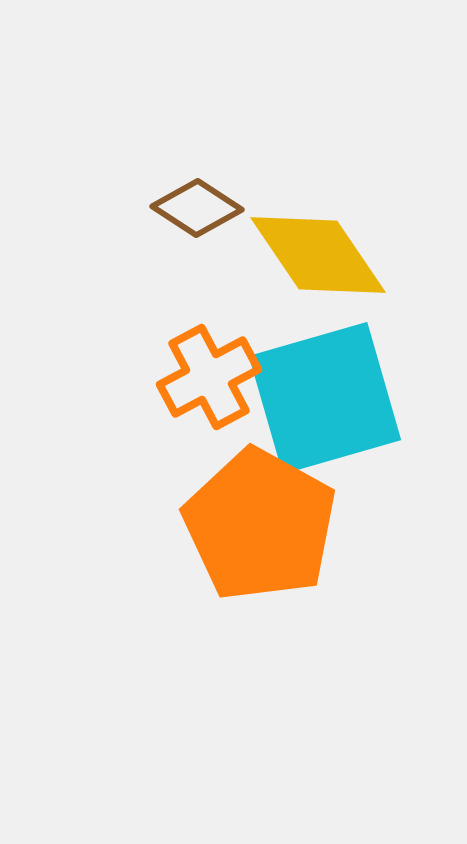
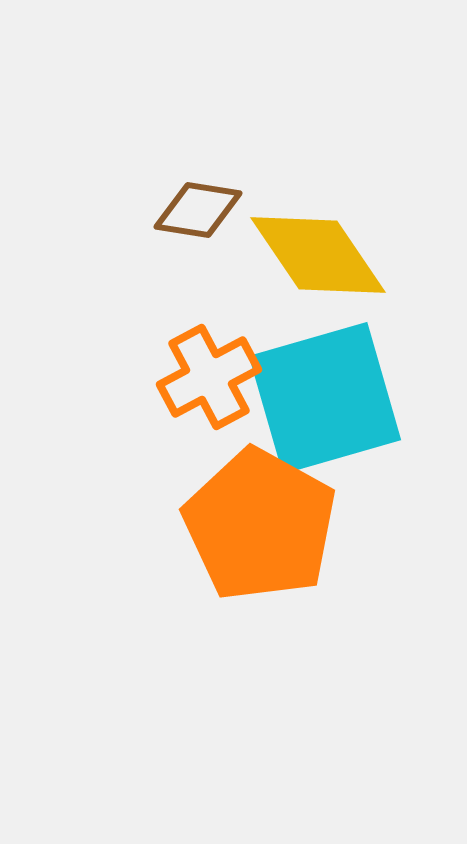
brown diamond: moved 1 px right, 2 px down; rotated 24 degrees counterclockwise
